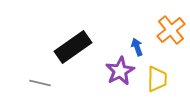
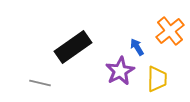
orange cross: moved 1 px left, 1 px down
blue arrow: rotated 12 degrees counterclockwise
